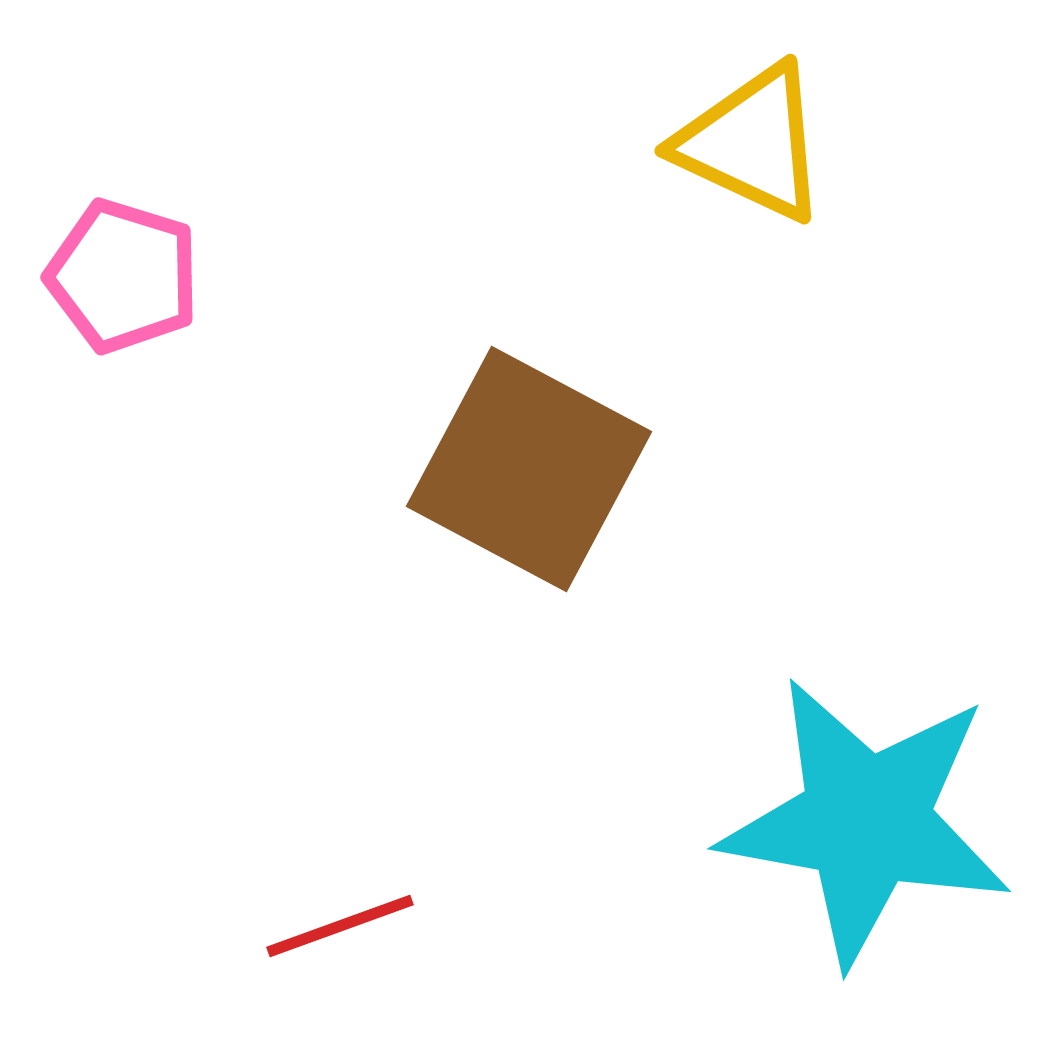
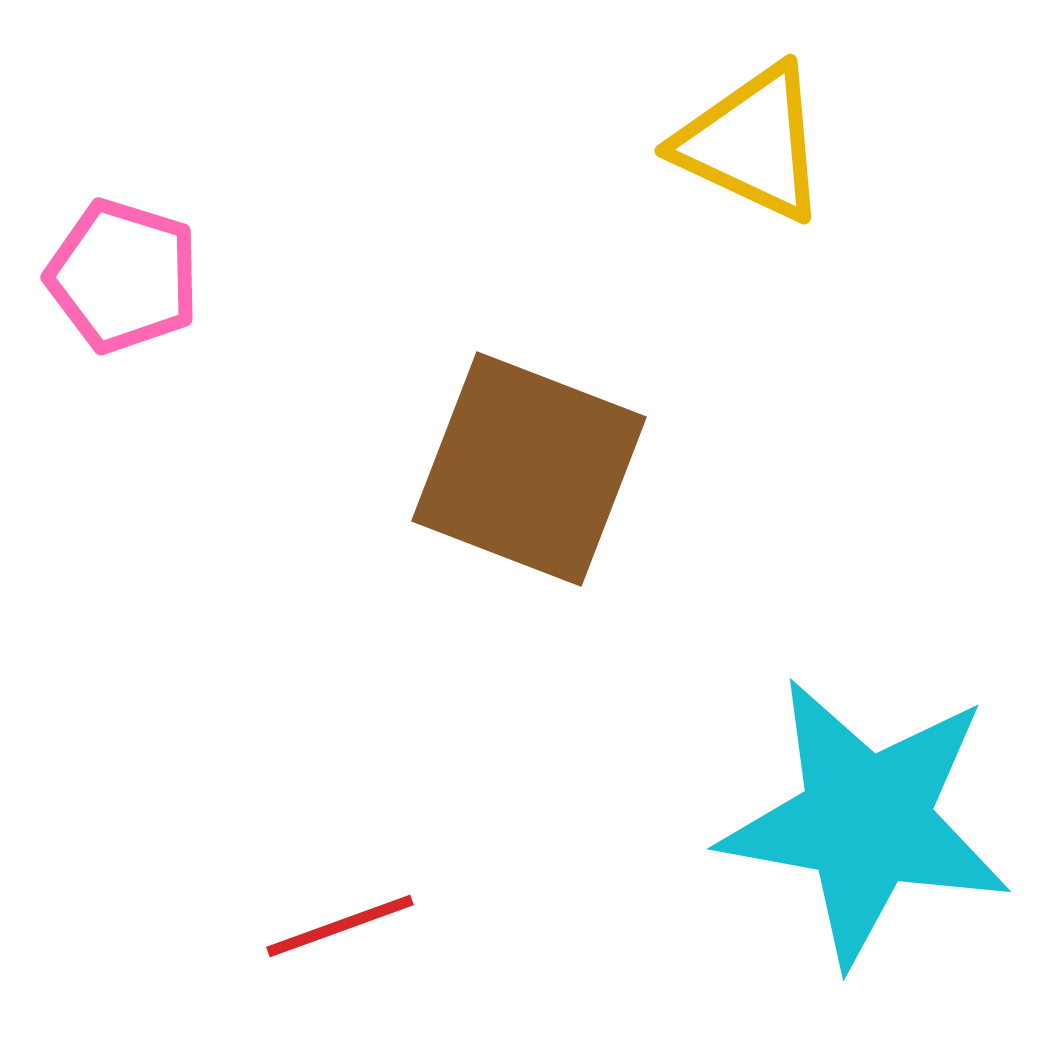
brown square: rotated 7 degrees counterclockwise
